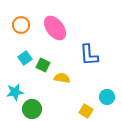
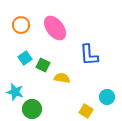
cyan star: rotated 24 degrees clockwise
